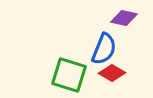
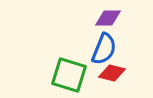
purple diamond: moved 16 px left; rotated 12 degrees counterclockwise
red diamond: rotated 16 degrees counterclockwise
